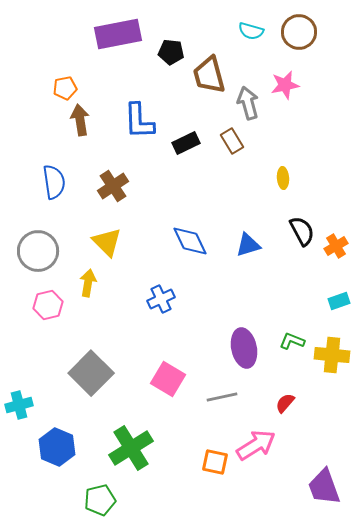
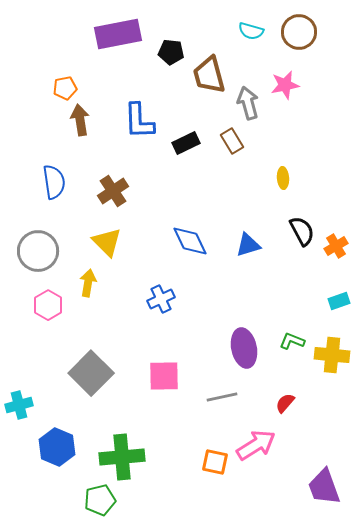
brown cross: moved 5 px down
pink hexagon: rotated 16 degrees counterclockwise
pink square: moved 4 px left, 3 px up; rotated 32 degrees counterclockwise
green cross: moved 9 px left, 9 px down; rotated 27 degrees clockwise
